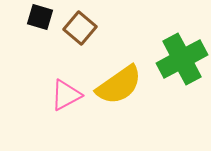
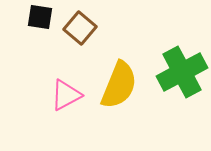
black square: rotated 8 degrees counterclockwise
green cross: moved 13 px down
yellow semicircle: rotated 33 degrees counterclockwise
